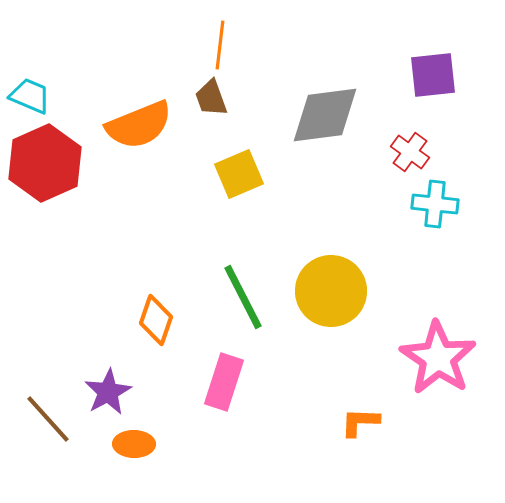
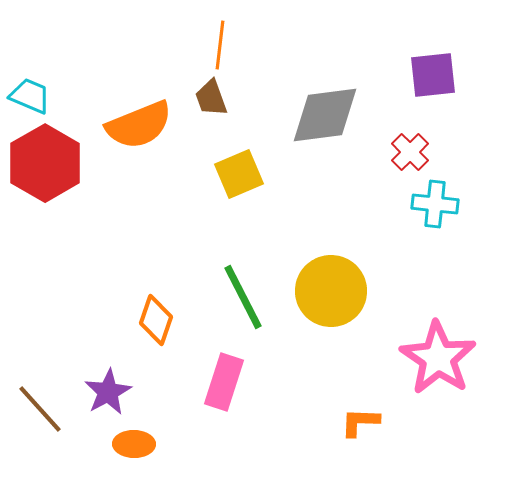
red cross: rotated 9 degrees clockwise
red hexagon: rotated 6 degrees counterclockwise
brown line: moved 8 px left, 10 px up
